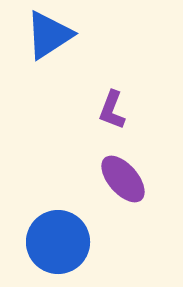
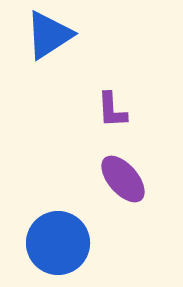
purple L-shape: rotated 24 degrees counterclockwise
blue circle: moved 1 px down
